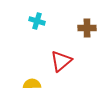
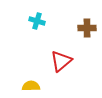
yellow semicircle: moved 1 px left, 2 px down
